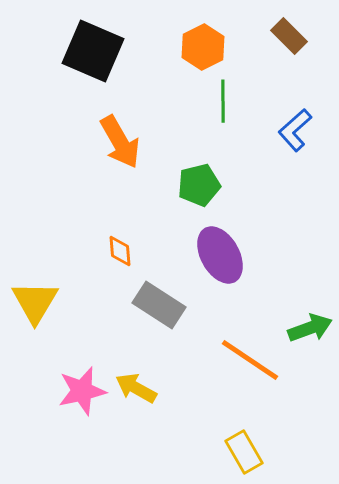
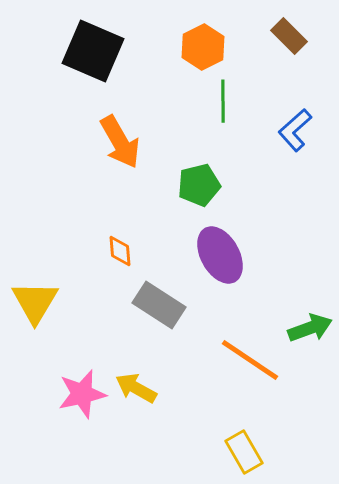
pink star: moved 3 px down
